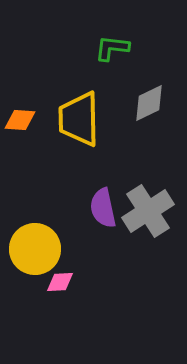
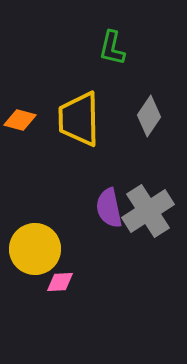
green L-shape: rotated 84 degrees counterclockwise
gray diamond: moved 13 px down; rotated 30 degrees counterclockwise
orange diamond: rotated 12 degrees clockwise
purple semicircle: moved 6 px right
